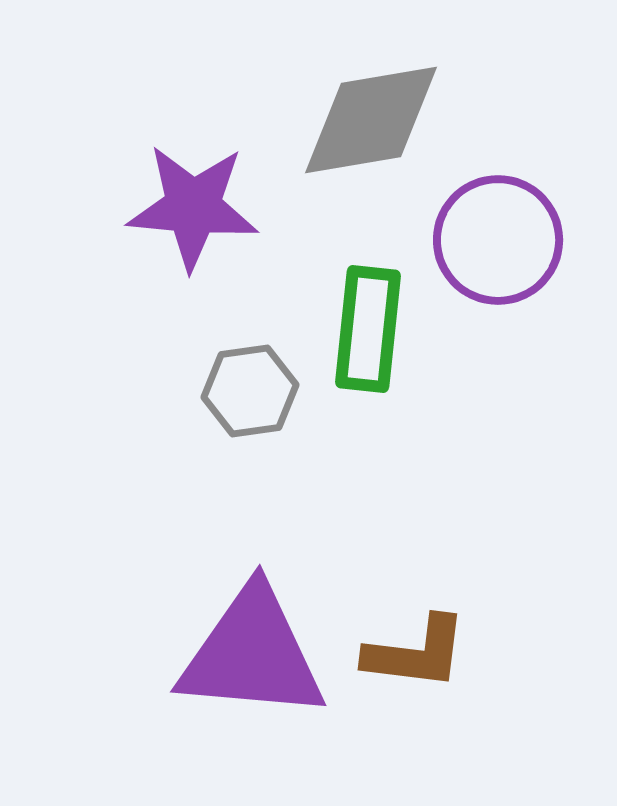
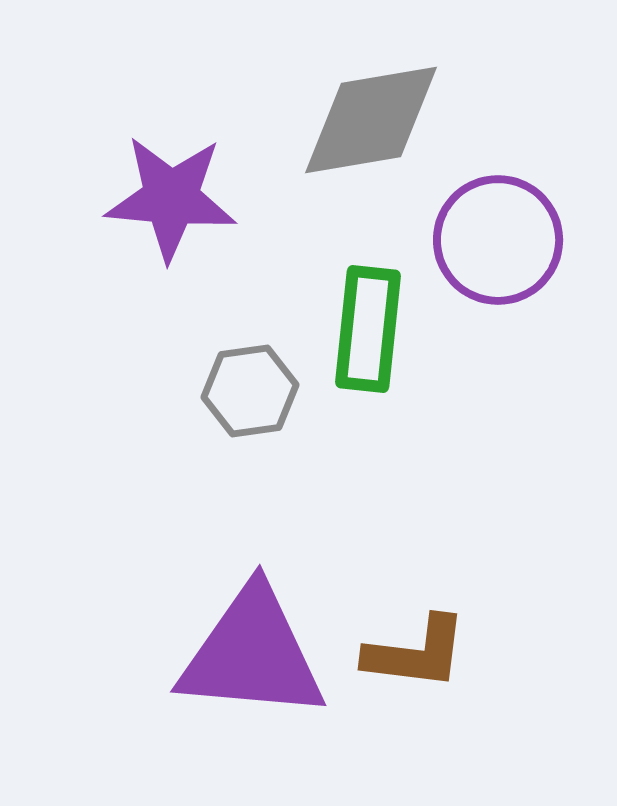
purple star: moved 22 px left, 9 px up
